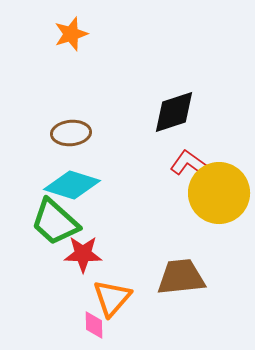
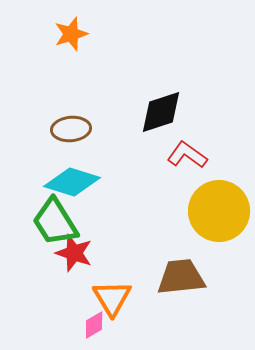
black diamond: moved 13 px left
brown ellipse: moved 4 px up
red L-shape: moved 3 px left, 9 px up
cyan diamond: moved 3 px up
yellow circle: moved 18 px down
green trapezoid: rotated 16 degrees clockwise
red star: moved 9 px left, 1 px up; rotated 18 degrees clockwise
orange triangle: rotated 12 degrees counterclockwise
pink diamond: rotated 60 degrees clockwise
